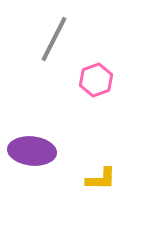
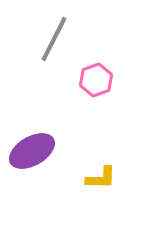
purple ellipse: rotated 36 degrees counterclockwise
yellow L-shape: moved 1 px up
